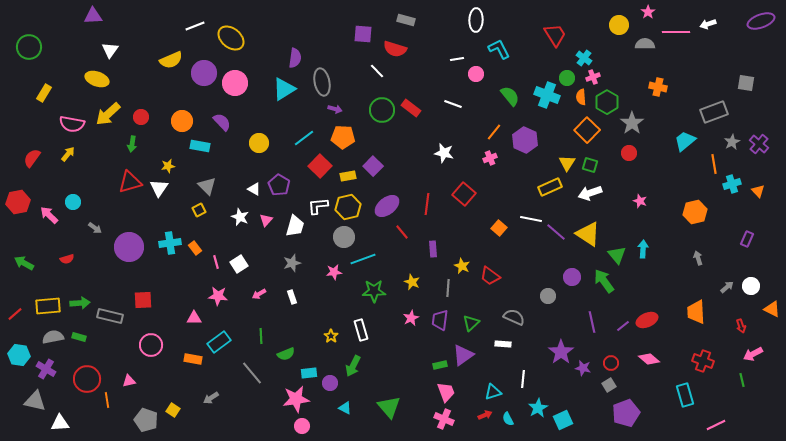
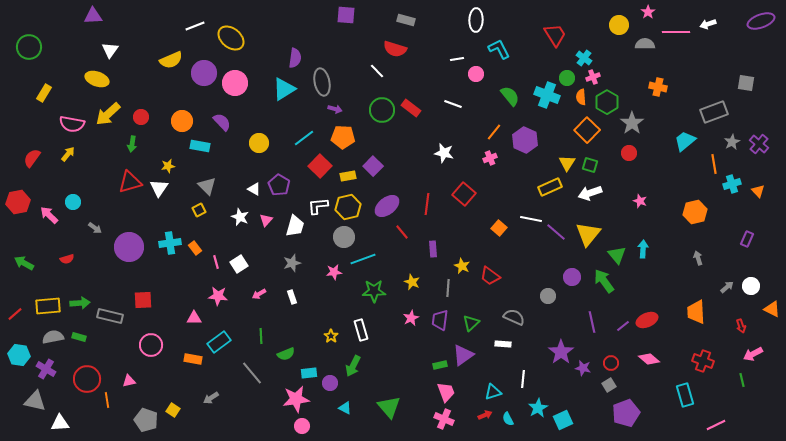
purple square at (363, 34): moved 17 px left, 19 px up
yellow triangle at (588, 234): rotated 36 degrees clockwise
